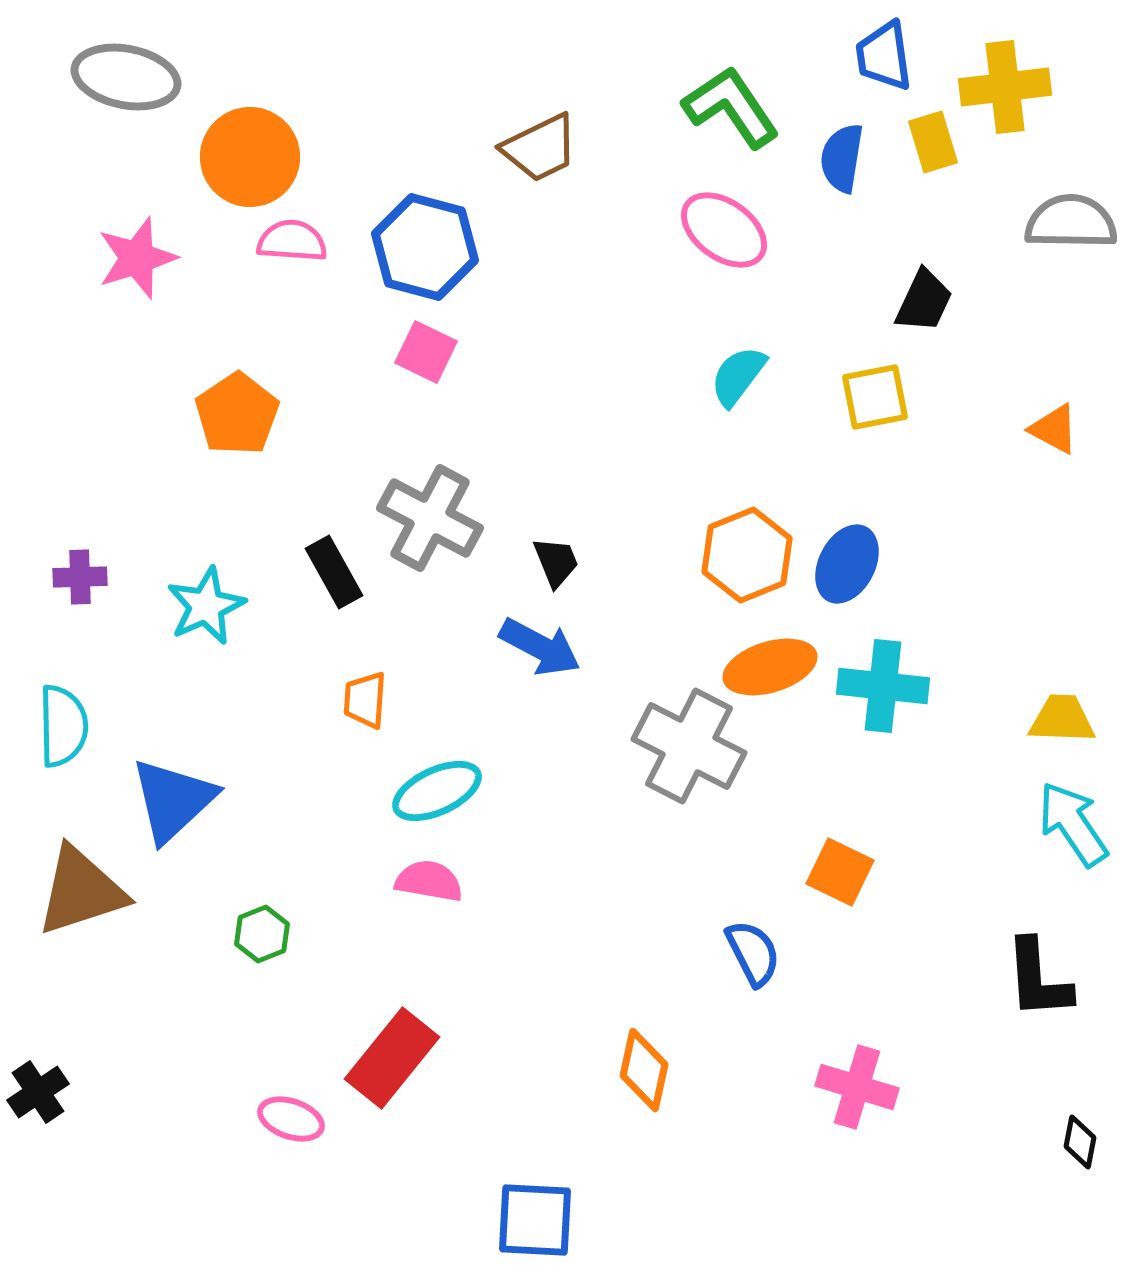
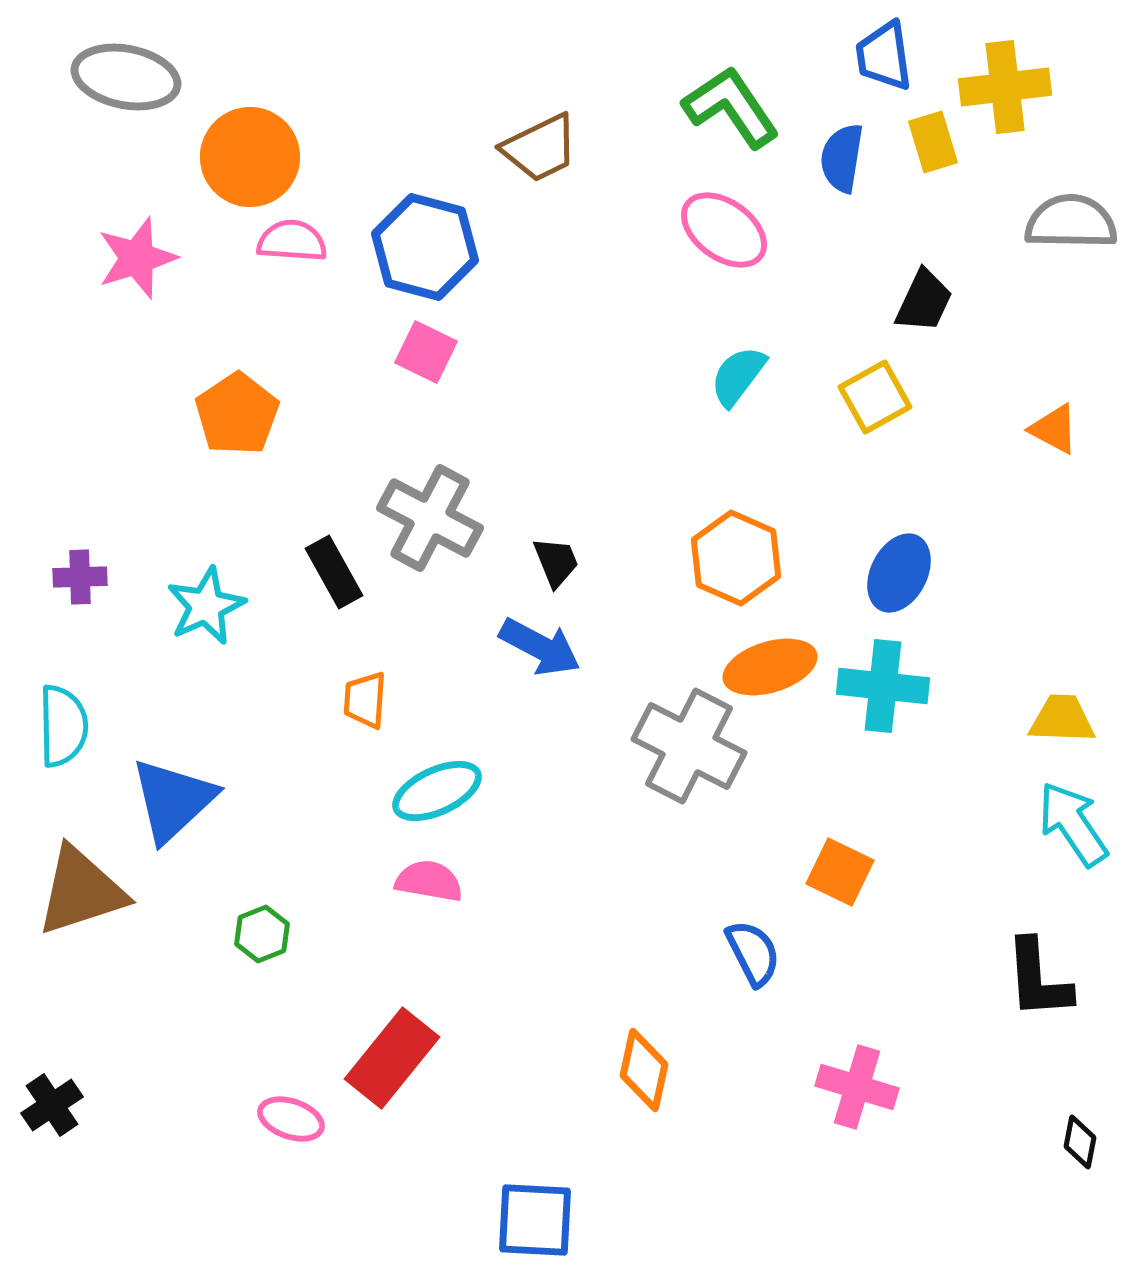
yellow square at (875, 397): rotated 18 degrees counterclockwise
orange hexagon at (747, 555): moved 11 px left, 3 px down; rotated 14 degrees counterclockwise
blue ellipse at (847, 564): moved 52 px right, 9 px down
black cross at (38, 1092): moved 14 px right, 13 px down
